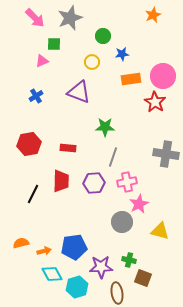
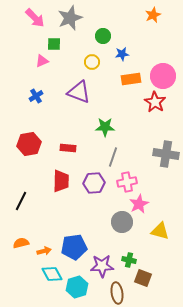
black line: moved 12 px left, 7 px down
purple star: moved 1 px right, 1 px up
